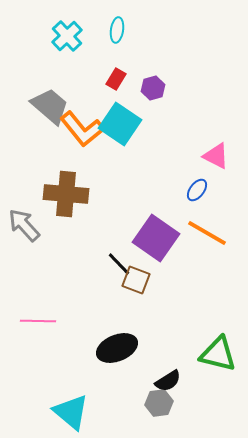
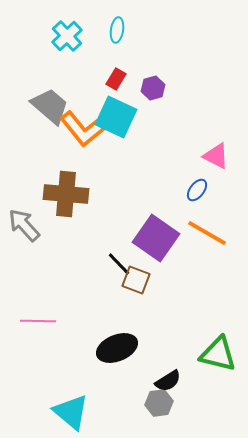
cyan square: moved 4 px left, 7 px up; rotated 9 degrees counterclockwise
